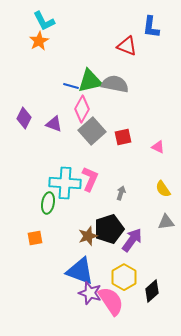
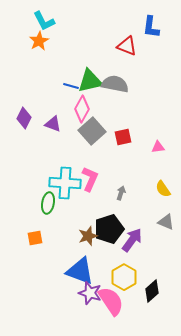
purple triangle: moved 1 px left
pink triangle: rotated 32 degrees counterclockwise
gray triangle: rotated 30 degrees clockwise
